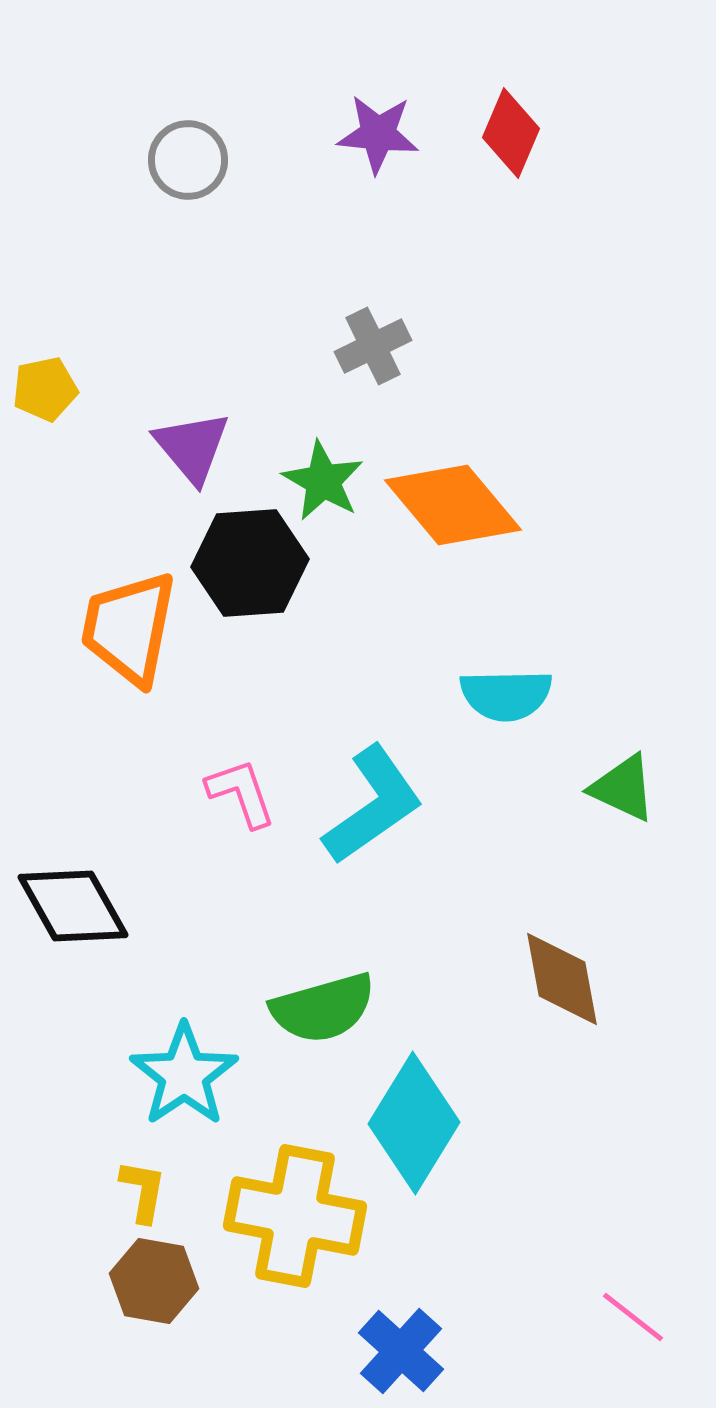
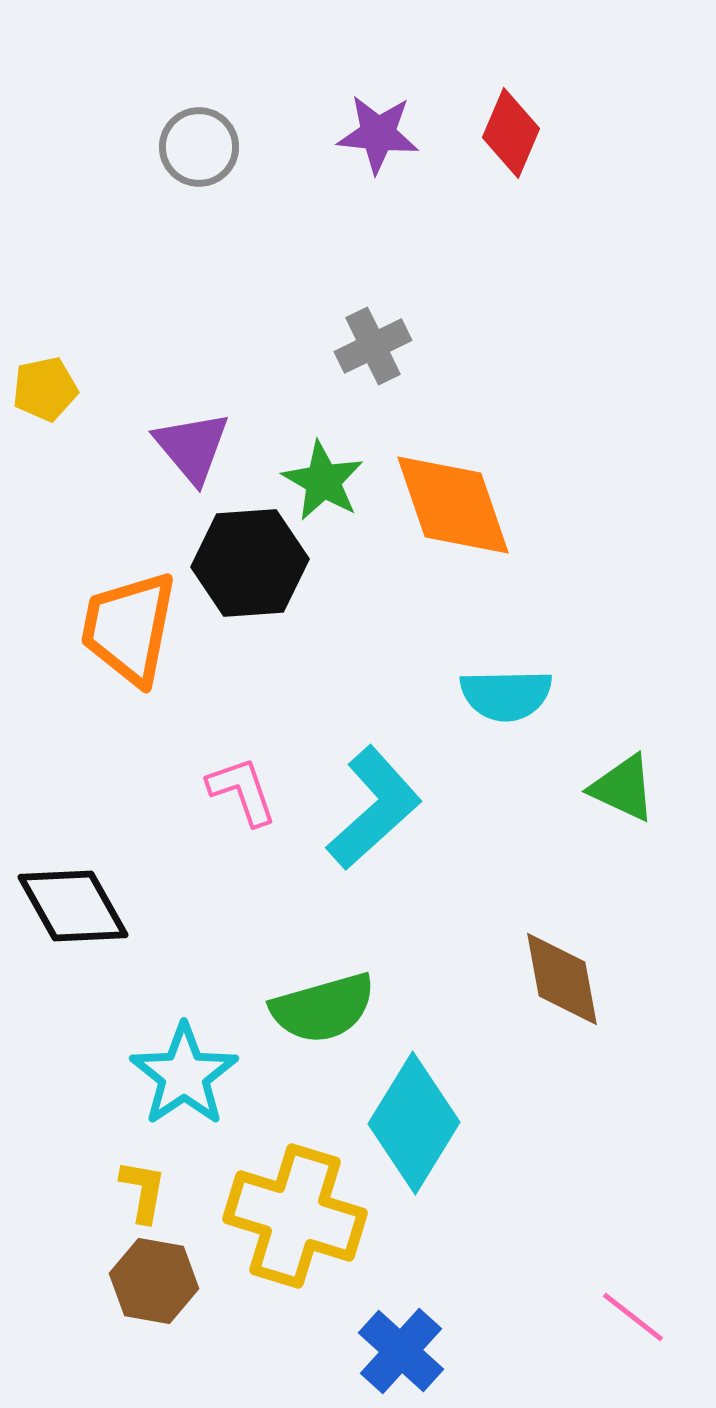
gray circle: moved 11 px right, 13 px up
orange diamond: rotated 21 degrees clockwise
pink L-shape: moved 1 px right, 2 px up
cyan L-shape: moved 1 px right, 3 px down; rotated 7 degrees counterclockwise
yellow cross: rotated 6 degrees clockwise
